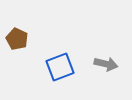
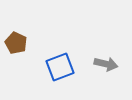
brown pentagon: moved 1 px left, 4 px down
